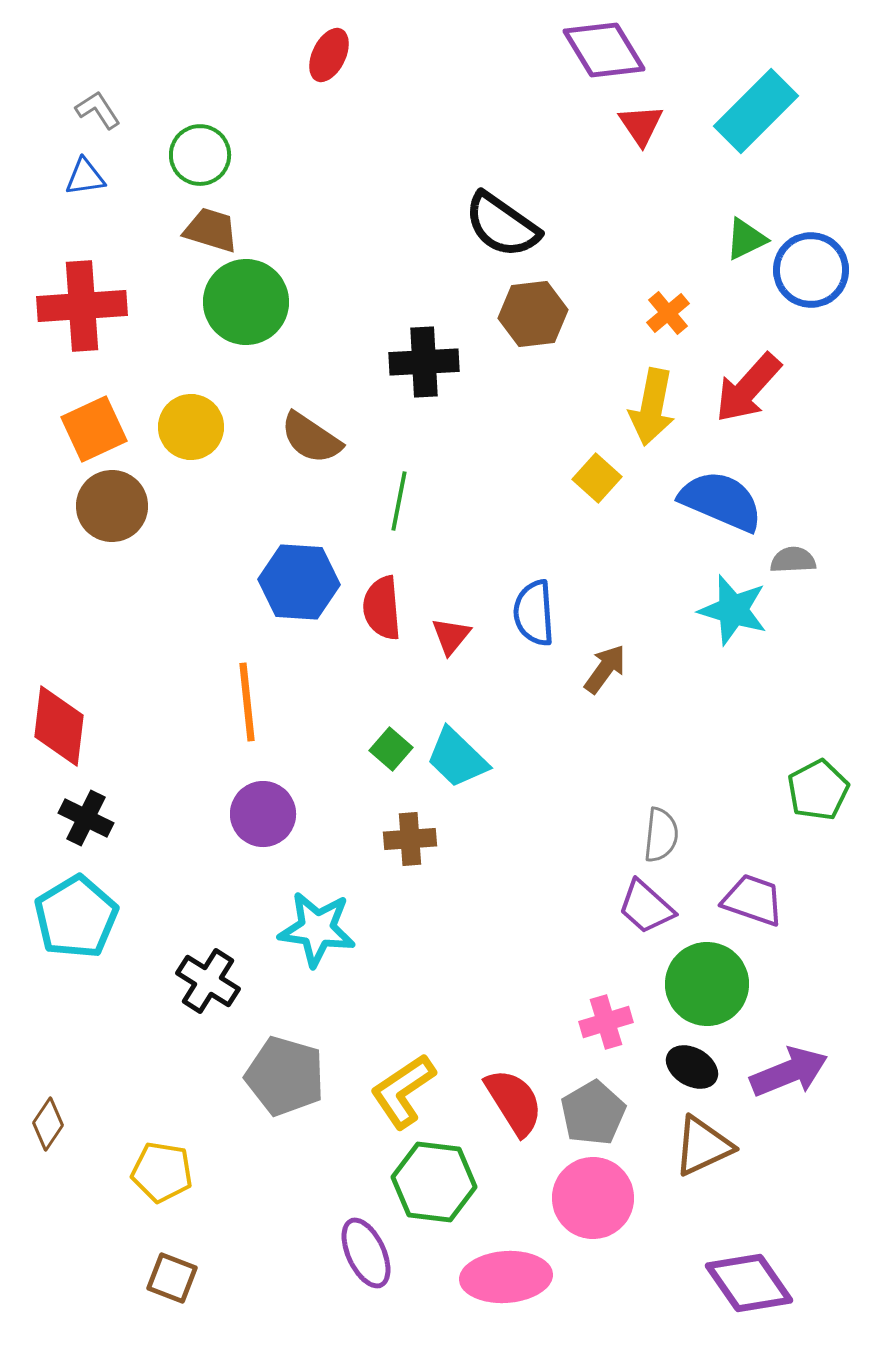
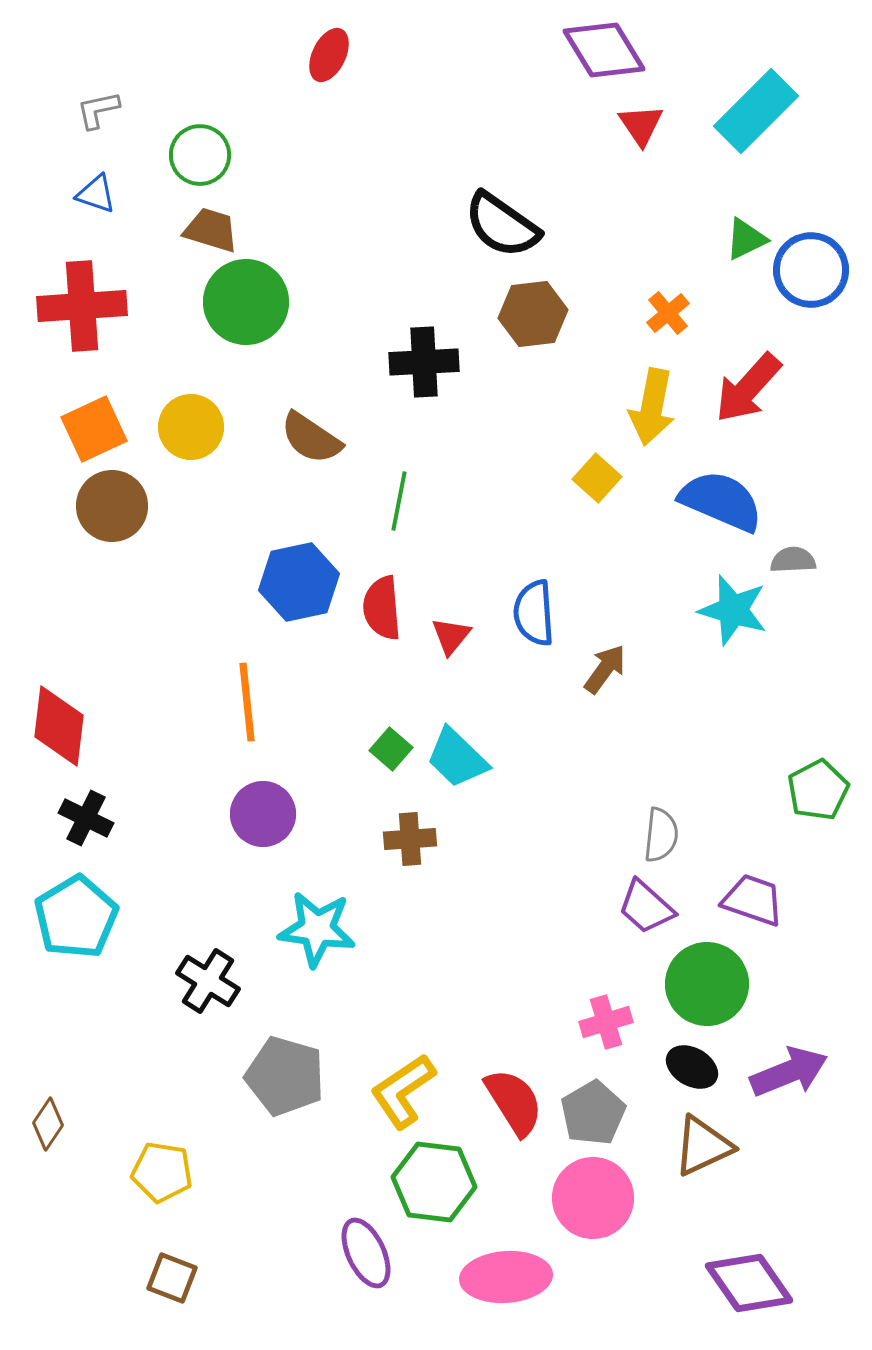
gray L-shape at (98, 110): rotated 69 degrees counterclockwise
blue triangle at (85, 177): moved 11 px right, 17 px down; rotated 27 degrees clockwise
blue hexagon at (299, 582): rotated 16 degrees counterclockwise
